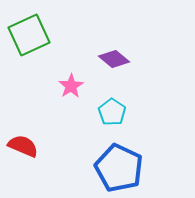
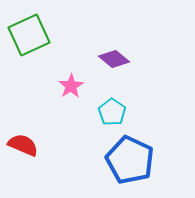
red semicircle: moved 1 px up
blue pentagon: moved 11 px right, 8 px up
